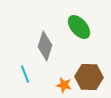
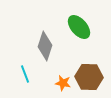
orange star: moved 1 px left, 2 px up
